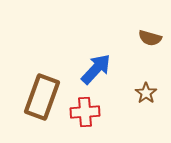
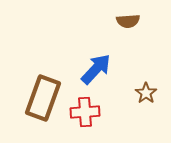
brown semicircle: moved 22 px left, 17 px up; rotated 20 degrees counterclockwise
brown rectangle: moved 1 px right, 1 px down
